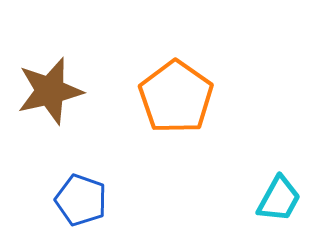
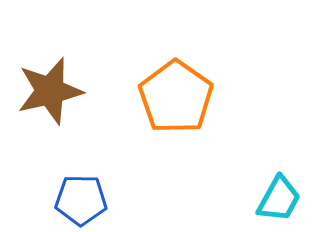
blue pentagon: rotated 18 degrees counterclockwise
